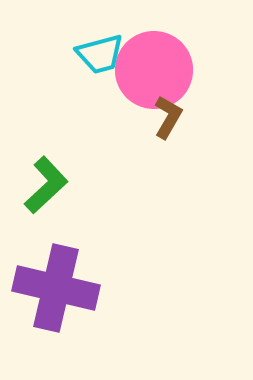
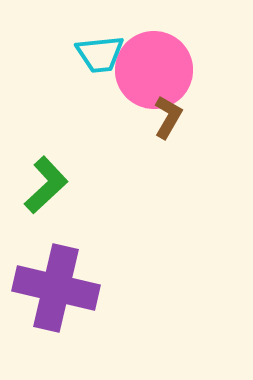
cyan trapezoid: rotated 9 degrees clockwise
